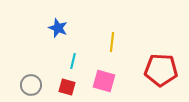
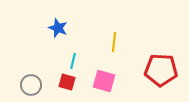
yellow line: moved 2 px right
red square: moved 5 px up
